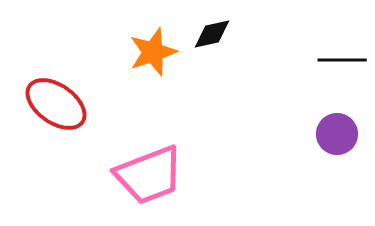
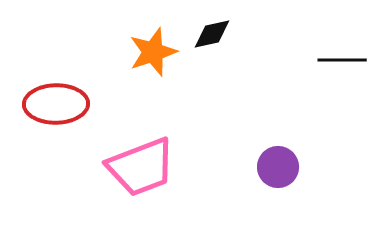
red ellipse: rotated 36 degrees counterclockwise
purple circle: moved 59 px left, 33 px down
pink trapezoid: moved 8 px left, 8 px up
